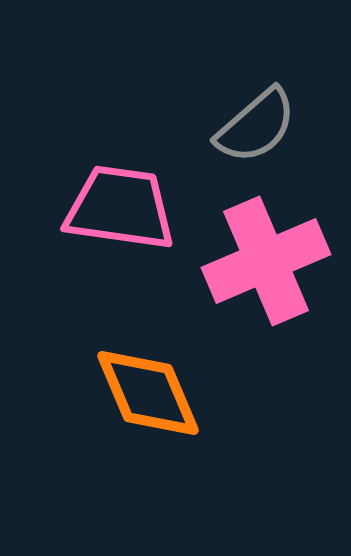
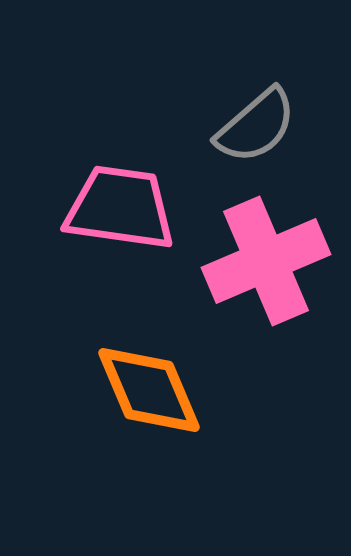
orange diamond: moved 1 px right, 3 px up
